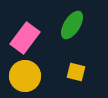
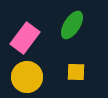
yellow square: rotated 12 degrees counterclockwise
yellow circle: moved 2 px right, 1 px down
